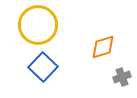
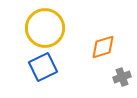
yellow circle: moved 7 px right, 3 px down
blue square: rotated 20 degrees clockwise
